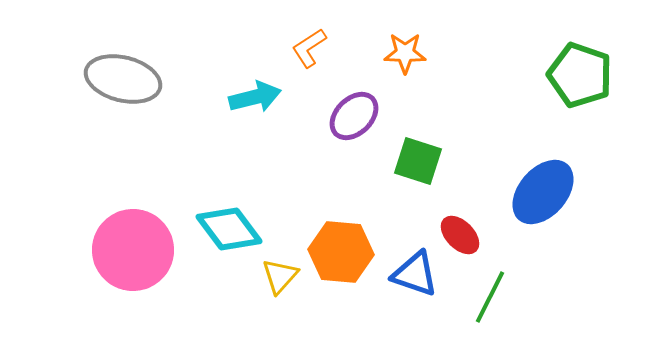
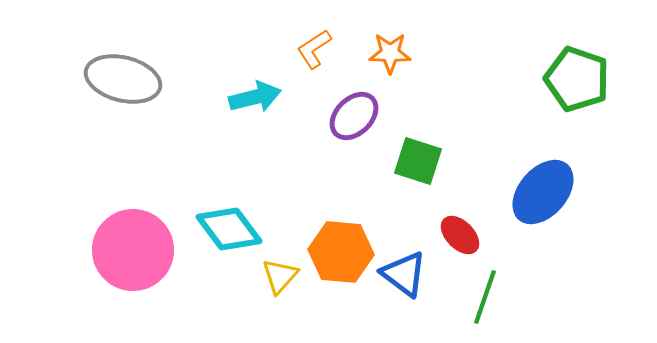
orange L-shape: moved 5 px right, 1 px down
orange star: moved 15 px left
green pentagon: moved 3 px left, 4 px down
blue triangle: moved 11 px left; rotated 18 degrees clockwise
green line: moved 5 px left; rotated 8 degrees counterclockwise
